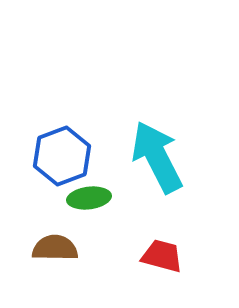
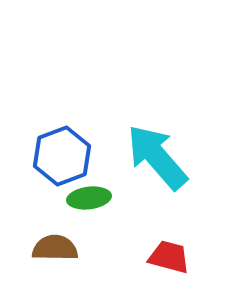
cyan arrow: rotated 14 degrees counterclockwise
red trapezoid: moved 7 px right, 1 px down
